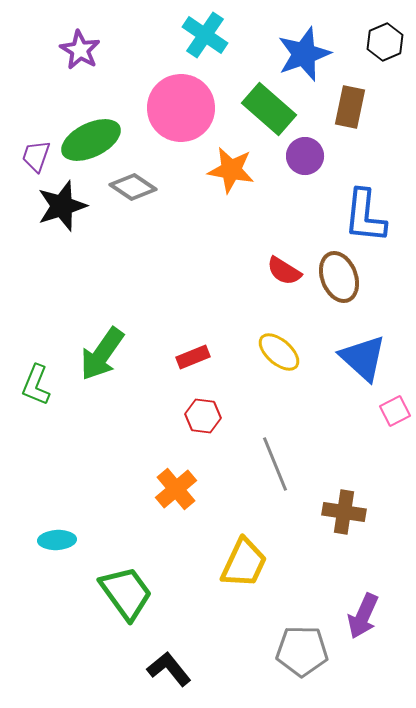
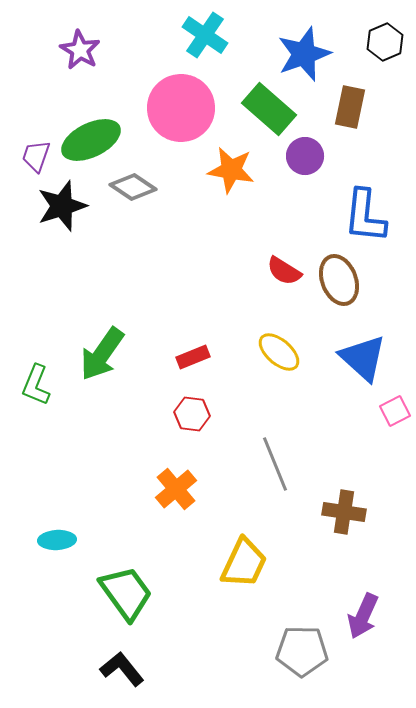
brown ellipse: moved 3 px down
red hexagon: moved 11 px left, 2 px up
black L-shape: moved 47 px left
